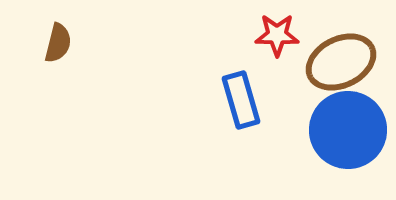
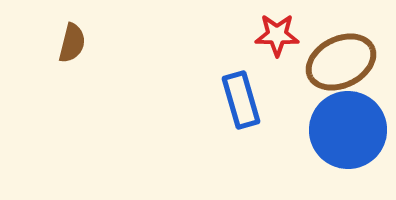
brown semicircle: moved 14 px right
